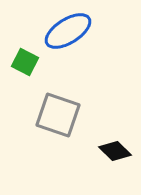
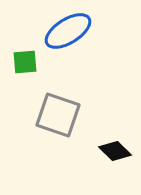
green square: rotated 32 degrees counterclockwise
